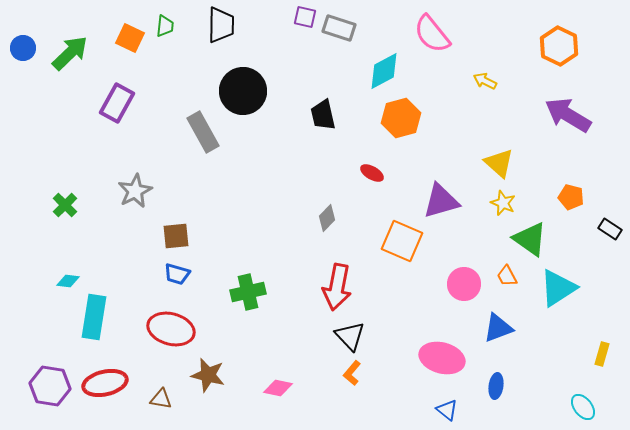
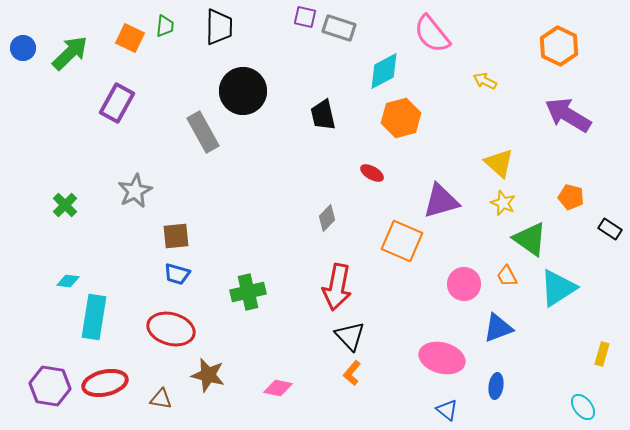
black trapezoid at (221, 25): moved 2 px left, 2 px down
